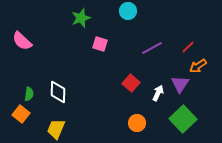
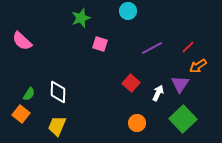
green semicircle: rotated 24 degrees clockwise
yellow trapezoid: moved 1 px right, 3 px up
